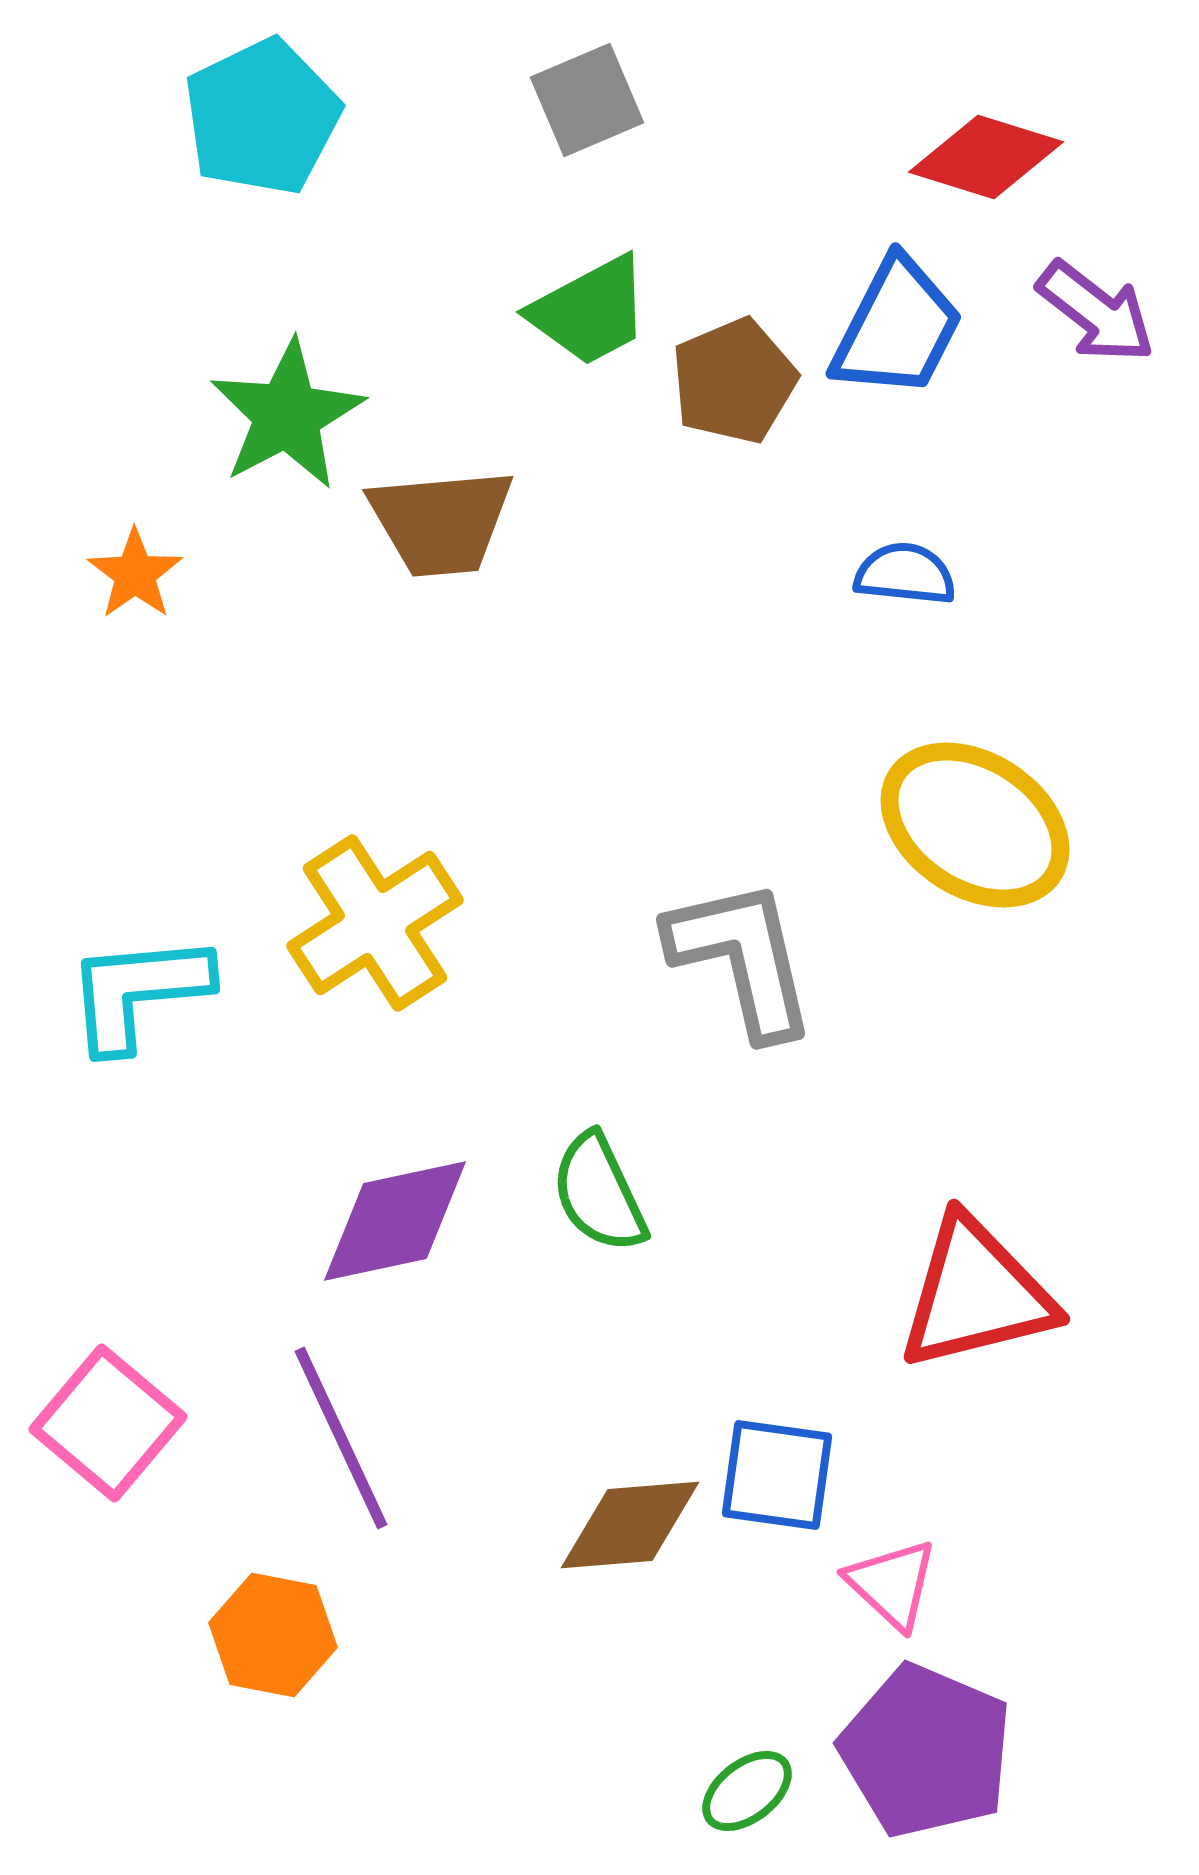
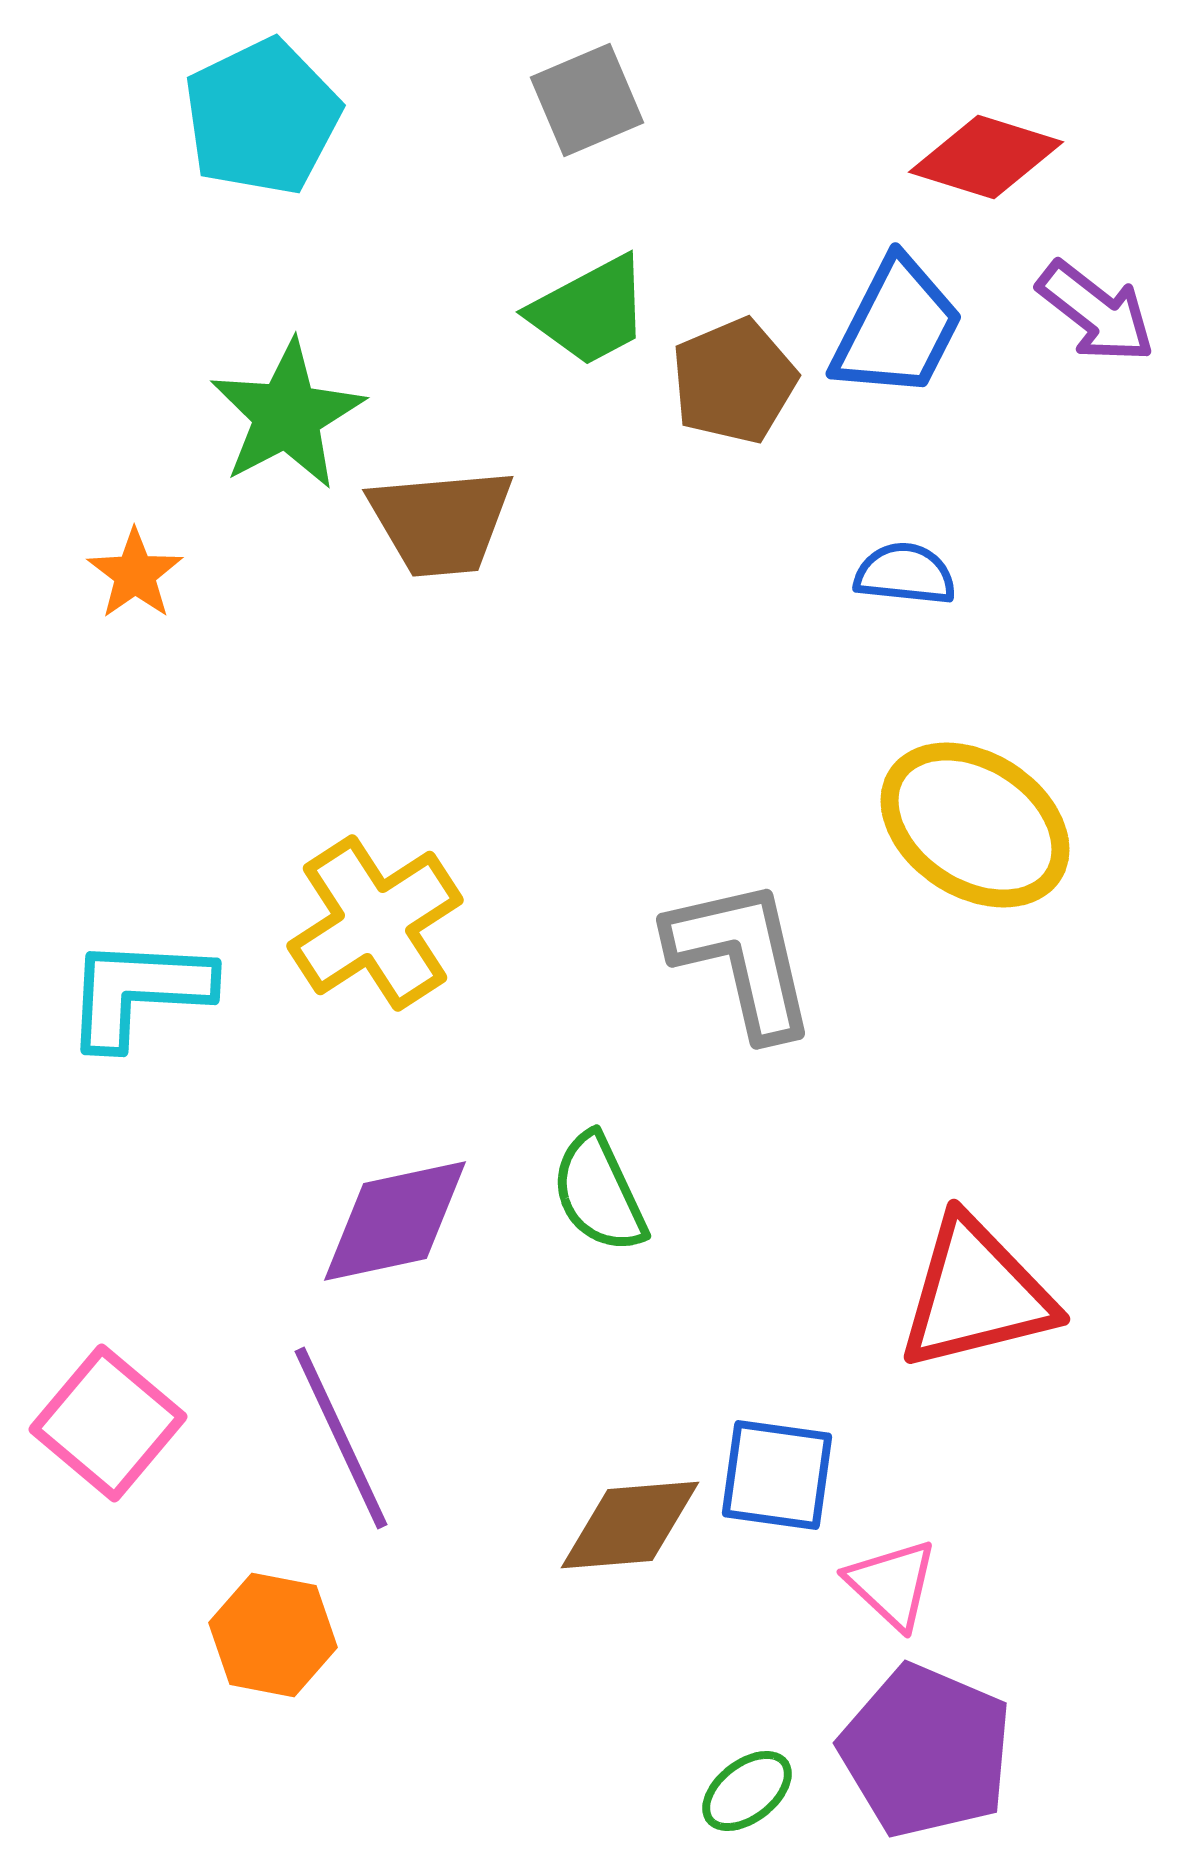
cyan L-shape: rotated 8 degrees clockwise
